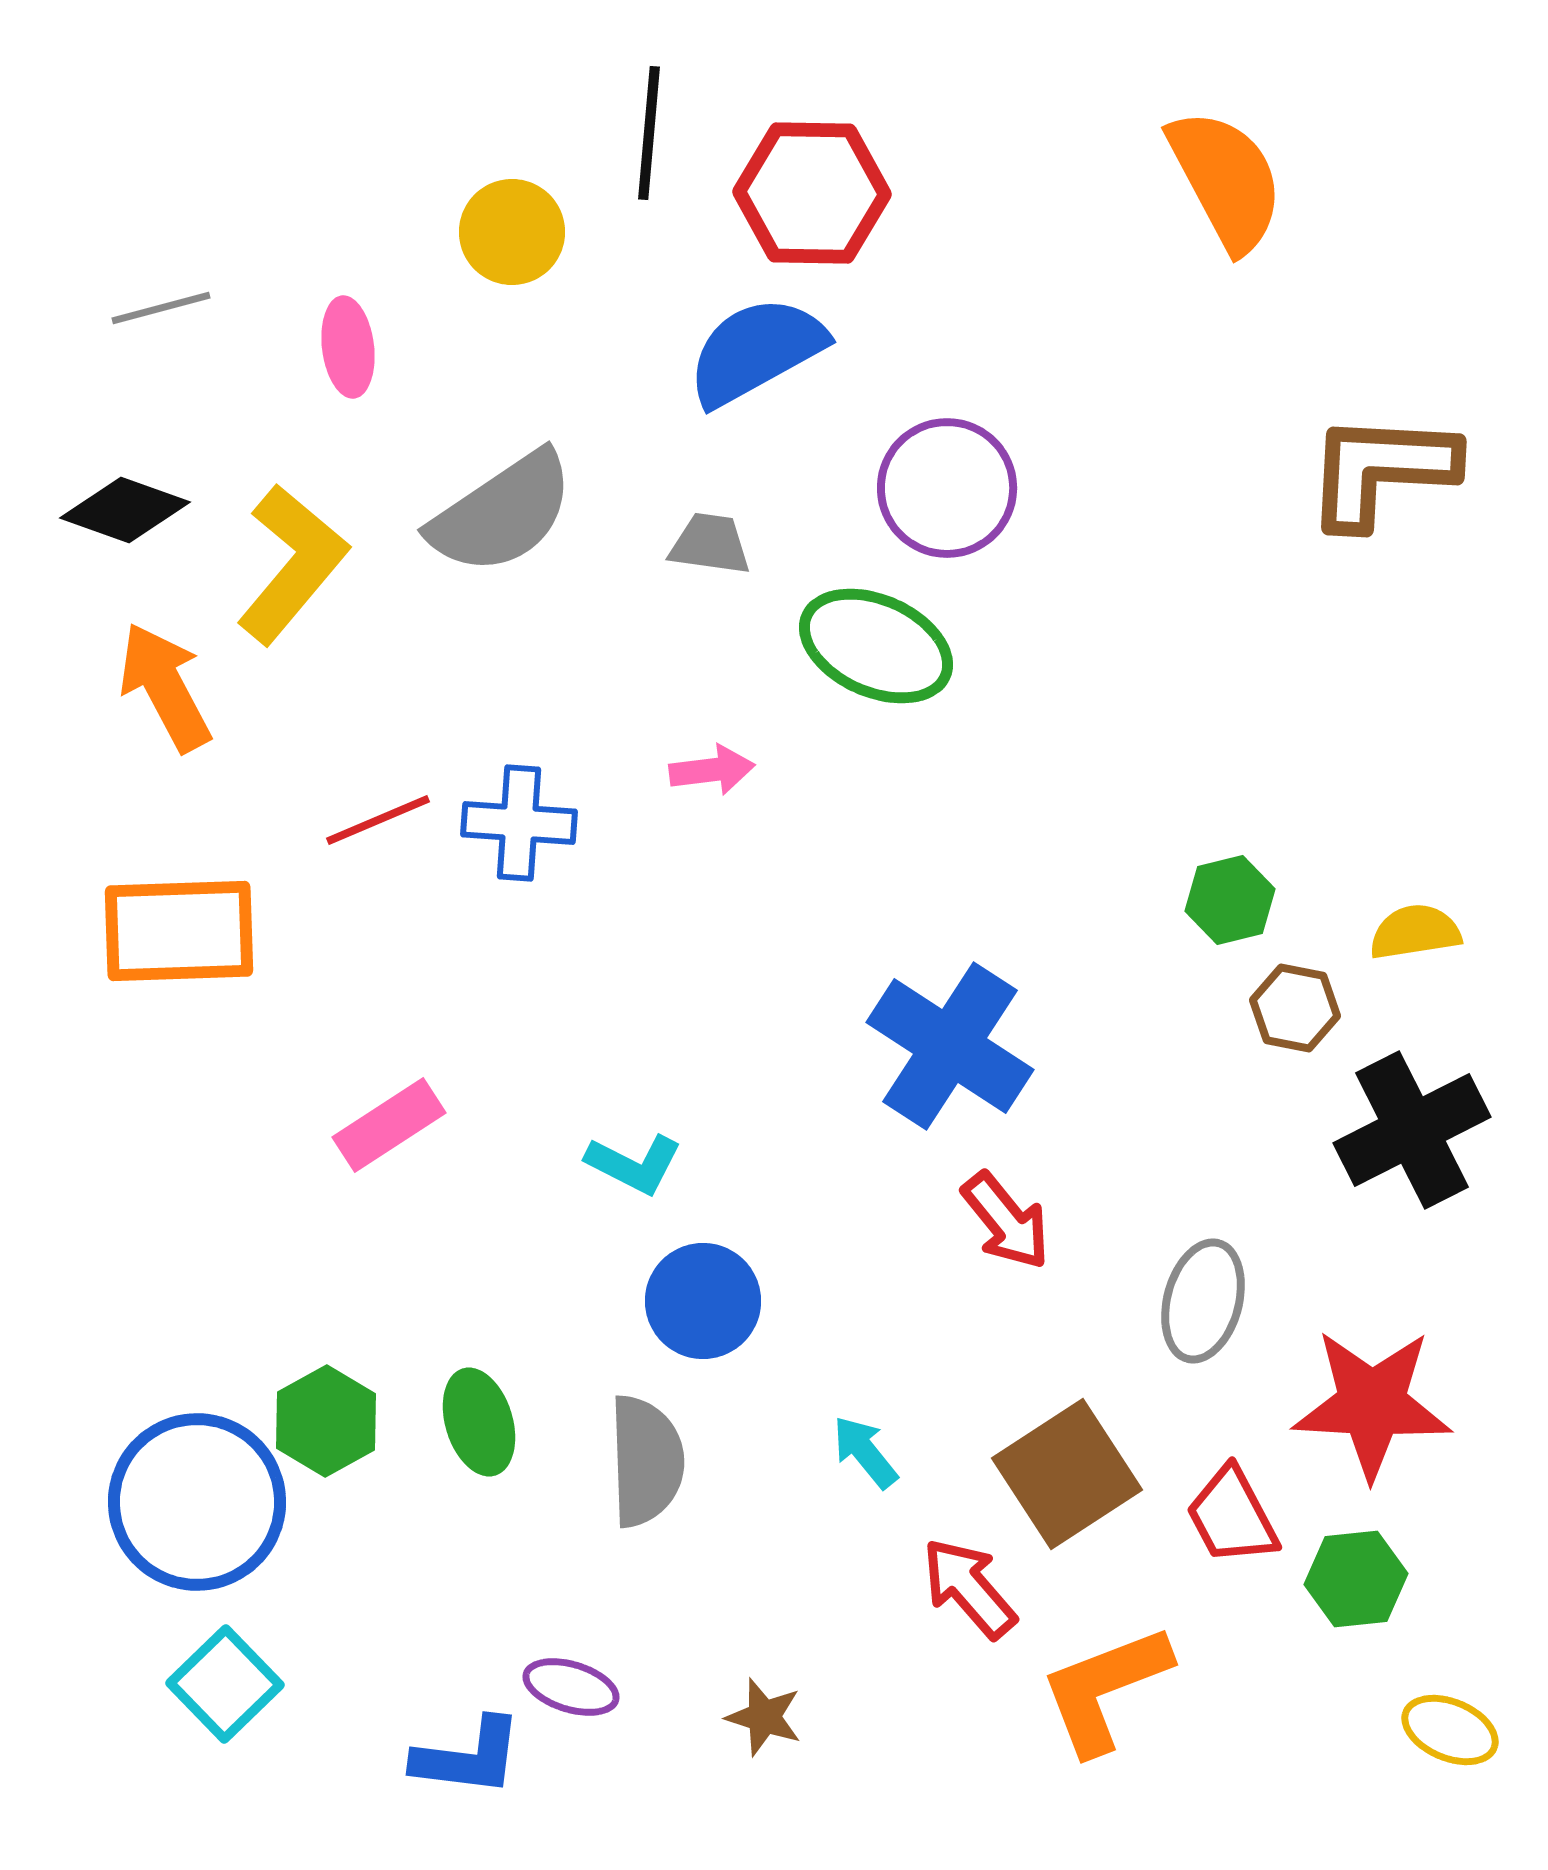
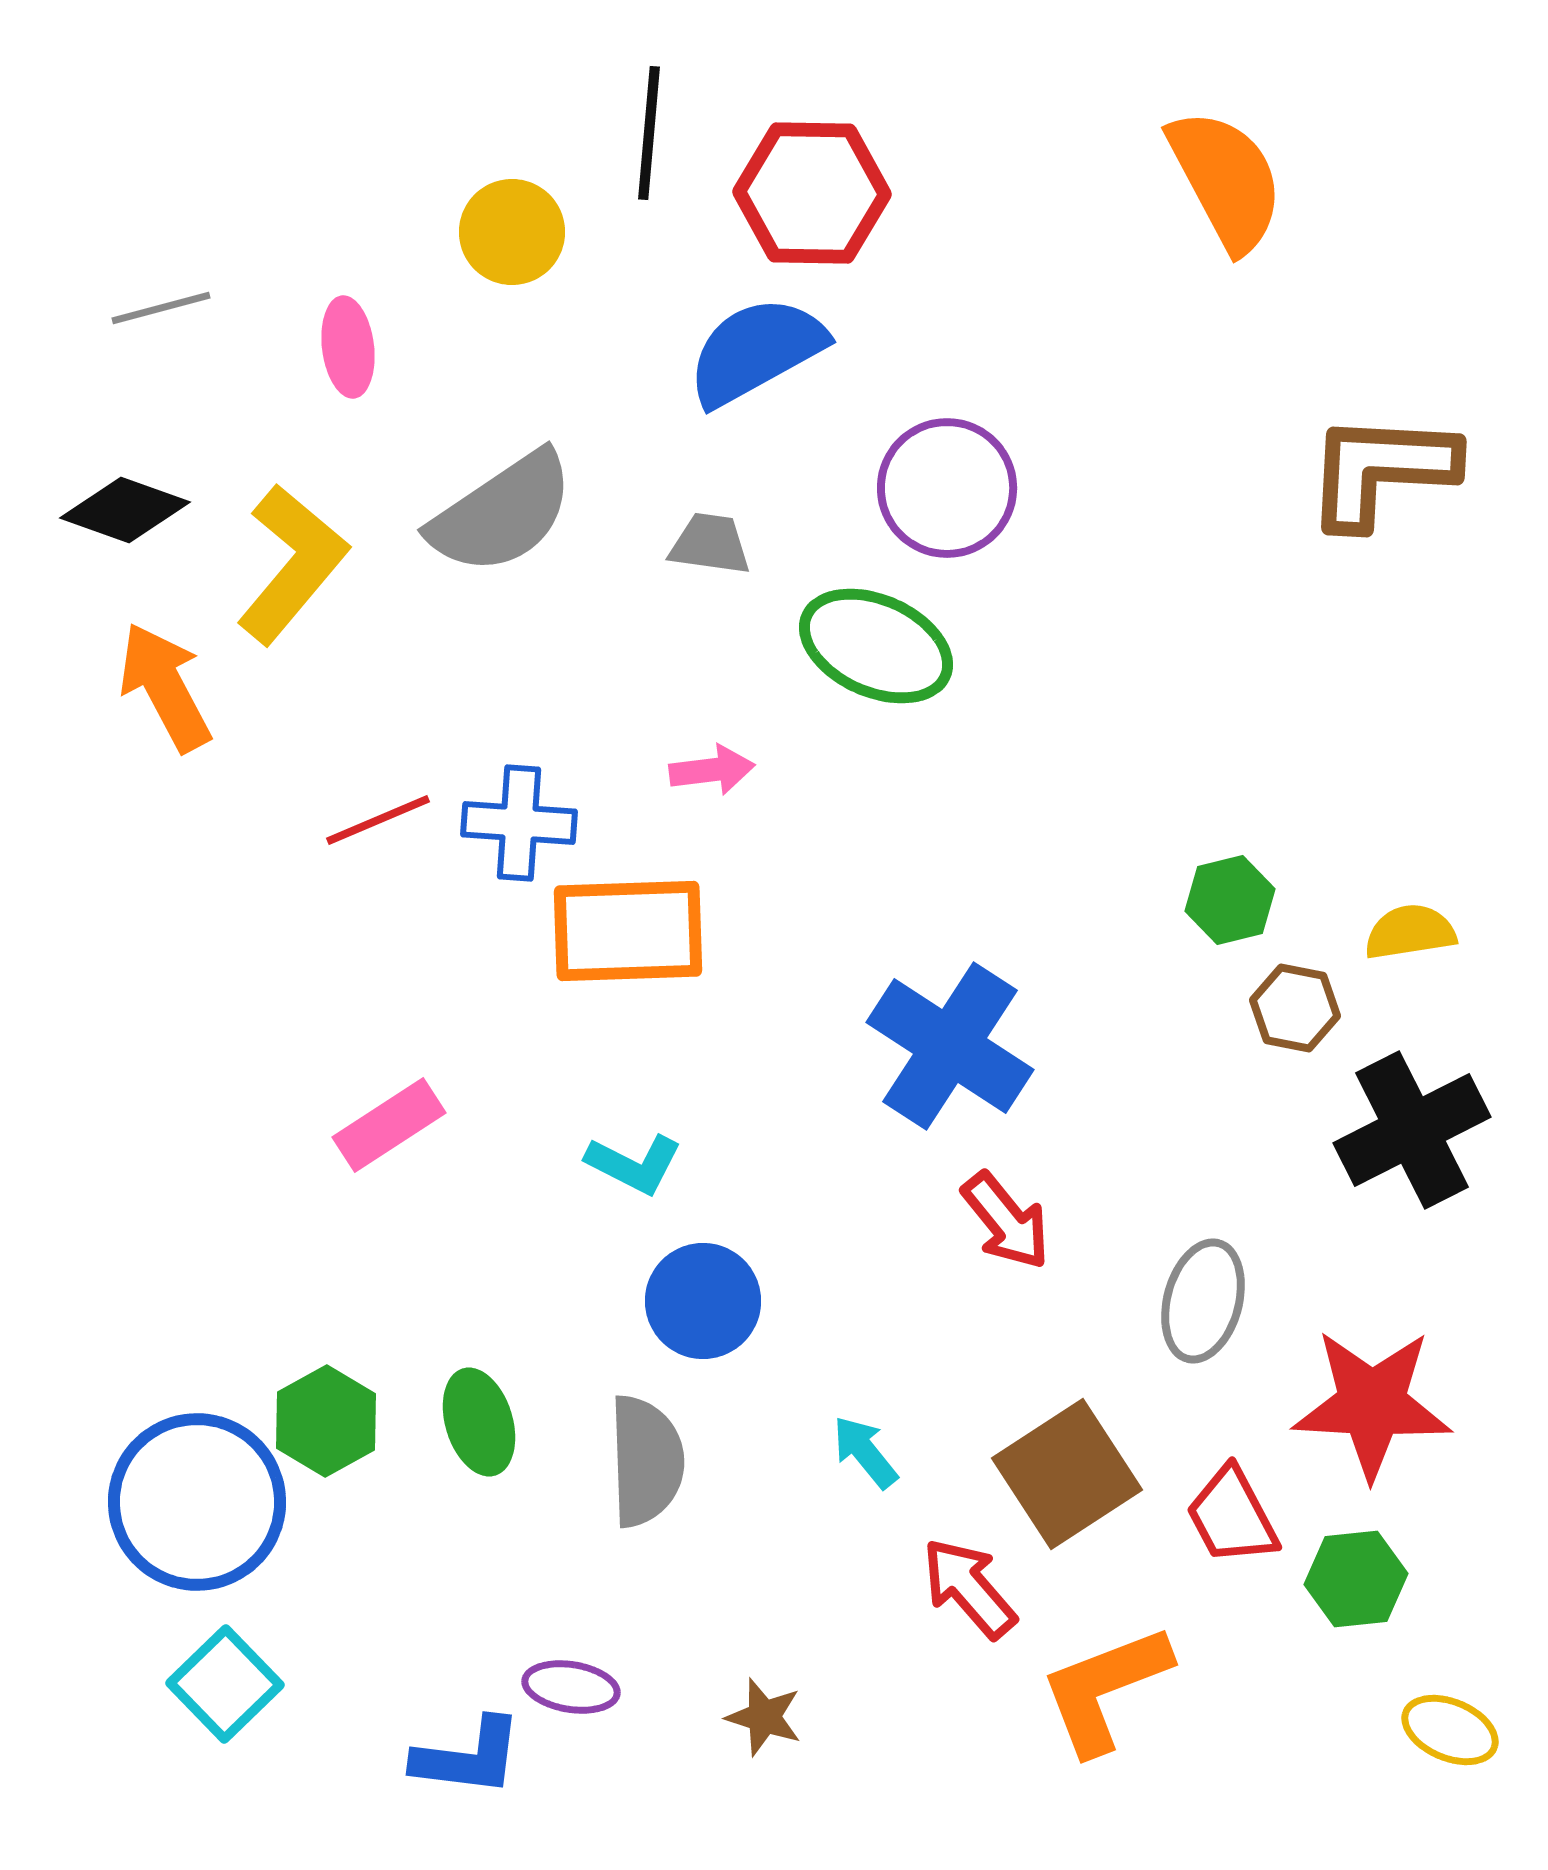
orange rectangle at (179, 931): moved 449 px right
yellow semicircle at (1415, 932): moved 5 px left
purple ellipse at (571, 1687): rotated 8 degrees counterclockwise
